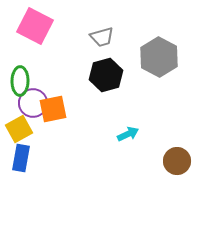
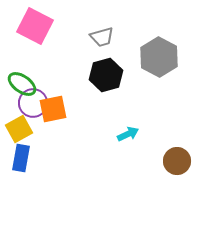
green ellipse: moved 2 px right, 3 px down; rotated 56 degrees counterclockwise
